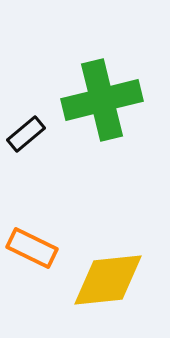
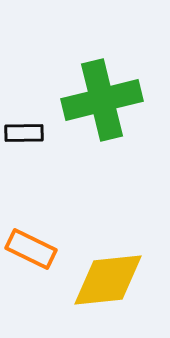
black rectangle: moved 2 px left, 1 px up; rotated 39 degrees clockwise
orange rectangle: moved 1 px left, 1 px down
